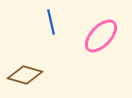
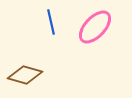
pink ellipse: moved 6 px left, 9 px up
